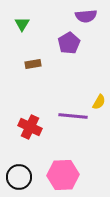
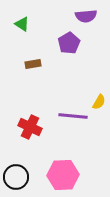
green triangle: rotated 28 degrees counterclockwise
black circle: moved 3 px left
